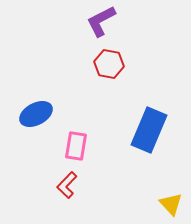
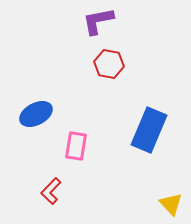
purple L-shape: moved 3 px left; rotated 16 degrees clockwise
red L-shape: moved 16 px left, 6 px down
